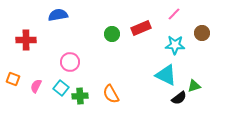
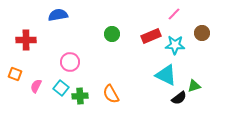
red rectangle: moved 10 px right, 8 px down
orange square: moved 2 px right, 5 px up
